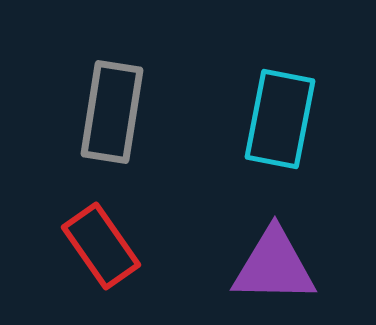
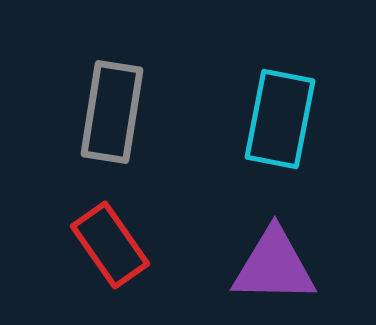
red rectangle: moved 9 px right, 1 px up
